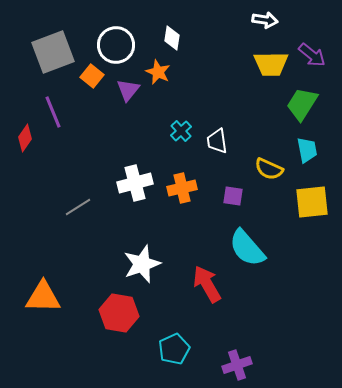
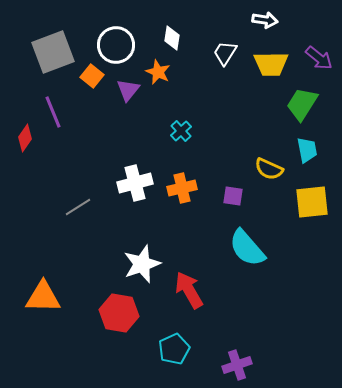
purple arrow: moved 7 px right, 3 px down
white trapezoid: moved 8 px right, 88 px up; rotated 40 degrees clockwise
red arrow: moved 18 px left, 6 px down
